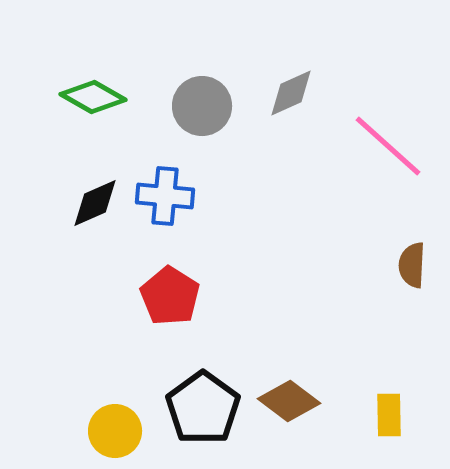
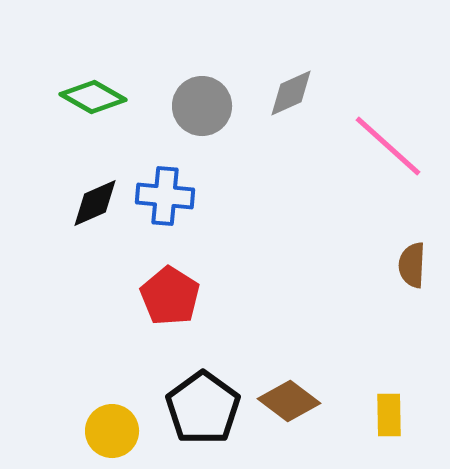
yellow circle: moved 3 px left
